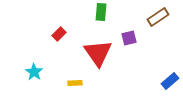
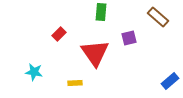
brown rectangle: rotated 75 degrees clockwise
red triangle: moved 3 px left
cyan star: rotated 24 degrees counterclockwise
